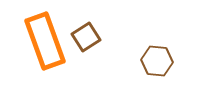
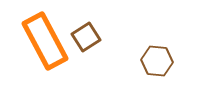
orange rectangle: rotated 8 degrees counterclockwise
